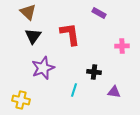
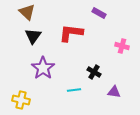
brown triangle: moved 1 px left
red L-shape: moved 1 px right, 1 px up; rotated 75 degrees counterclockwise
pink cross: rotated 16 degrees clockwise
purple star: rotated 15 degrees counterclockwise
black cross: rotated 24 degrees clockwise
cyan line: rotated 64 degrees clockwise
